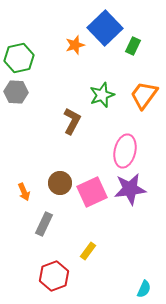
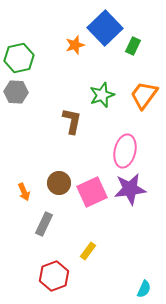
brown L-shape: rotated 16 degrees counterclockwise
brown circle: moved 1 px left
